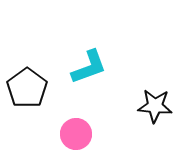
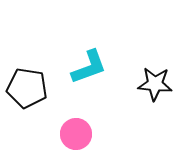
black pentagon: rotated 27 degrees counterclockwise
black star: moved 22 px up
